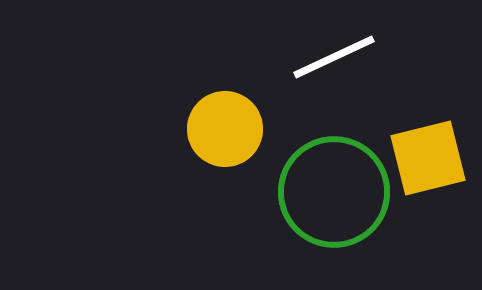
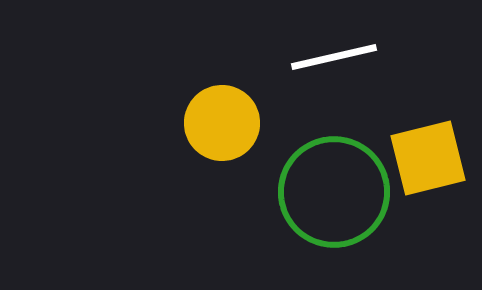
white line: rotated 12 degrees clockwise
yellow circle: moved 3 px left, 6 px up
